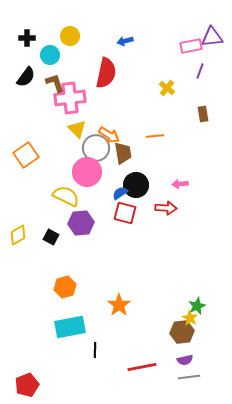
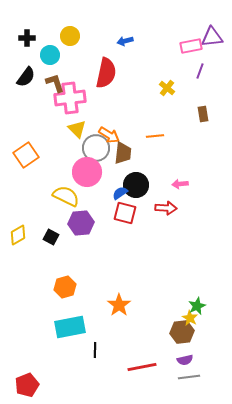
brown trapezoid: rotated 15 degrees clockwise
